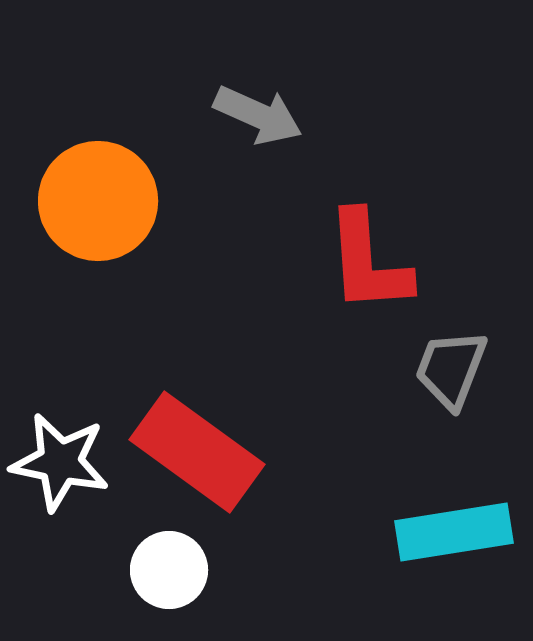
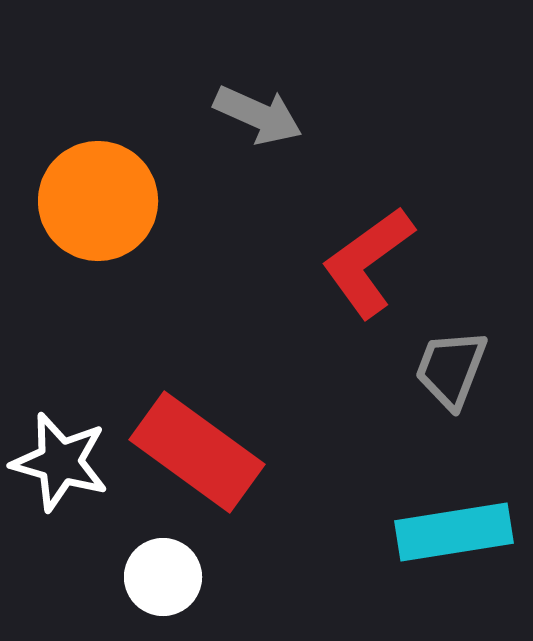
red L-shape: rotated 58 degrees clockwise
white star: rotated 4 degrees clockwise
white circle: moved 6 px left, 7 px down
